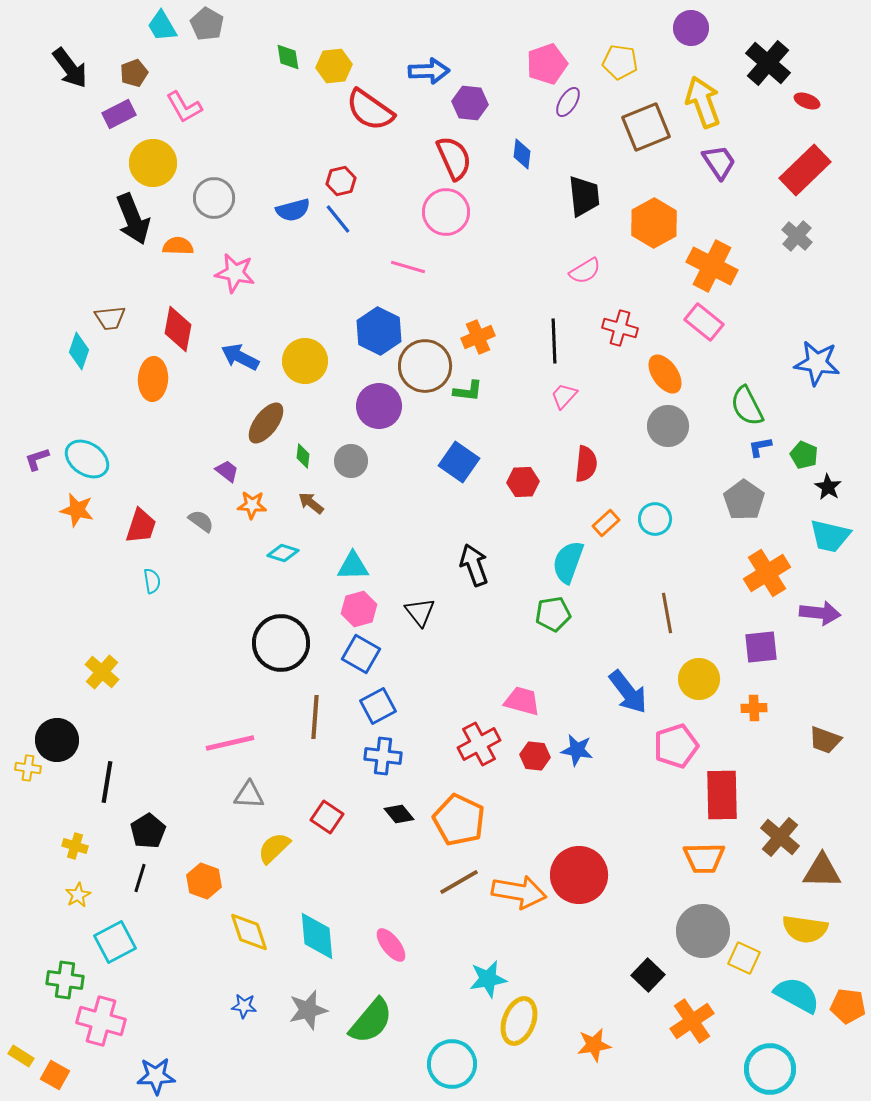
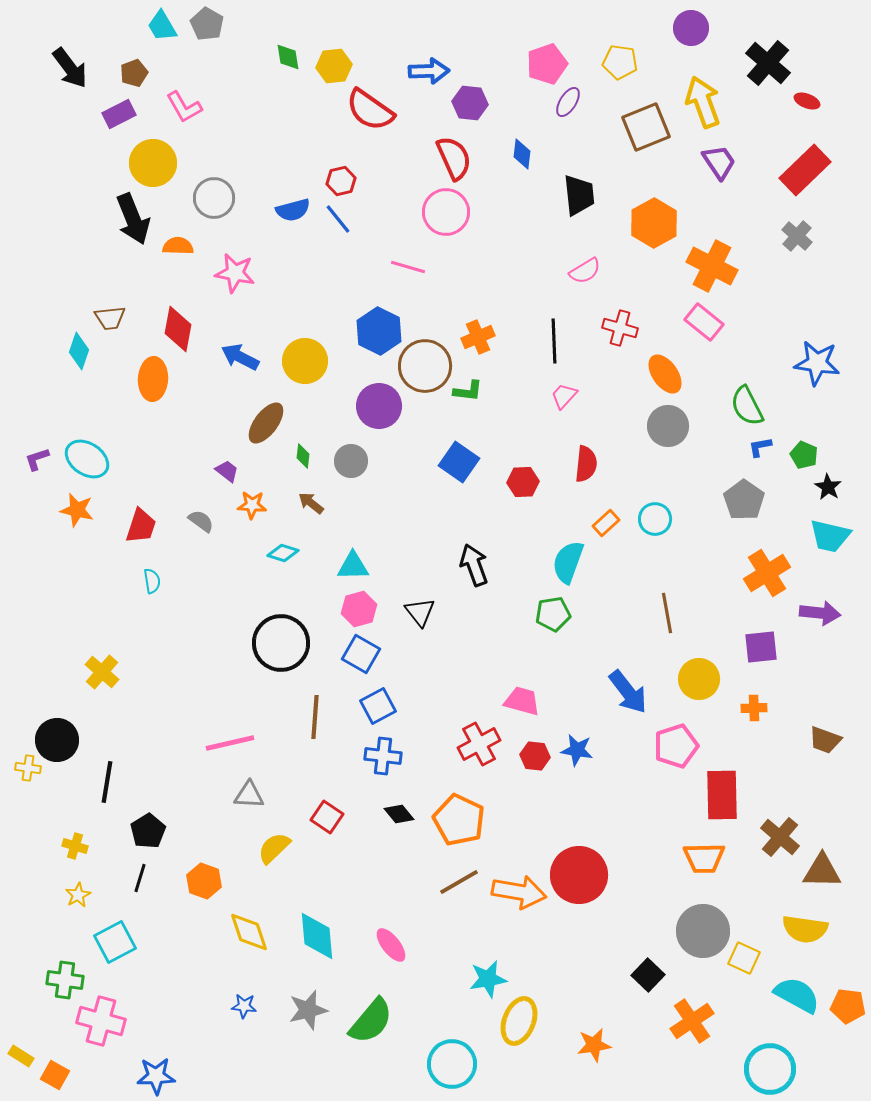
black trapezoid at (584, 196): moved 5 px left, 1 px up
